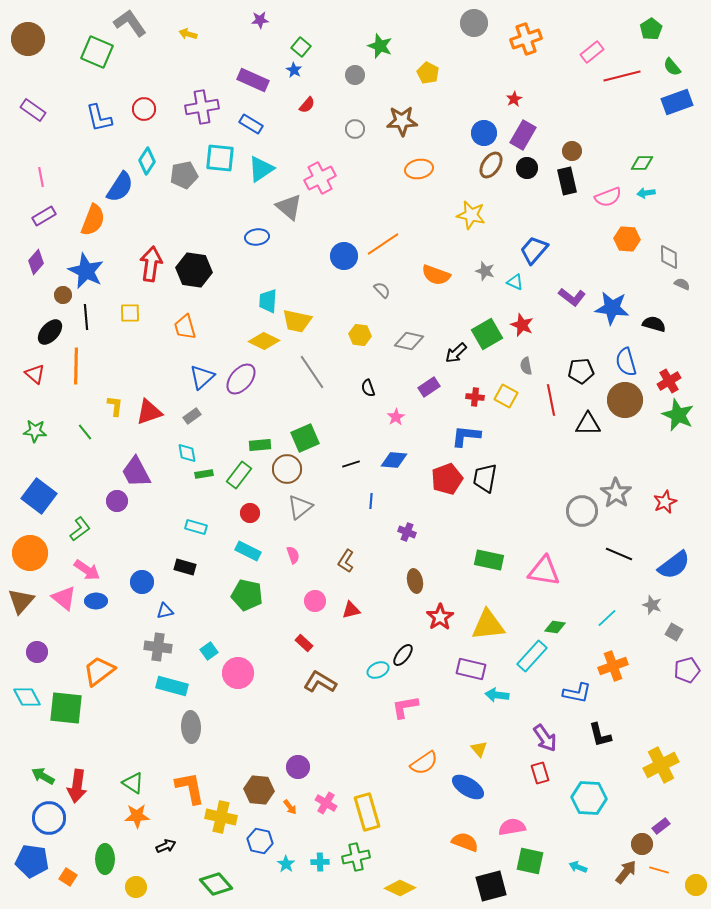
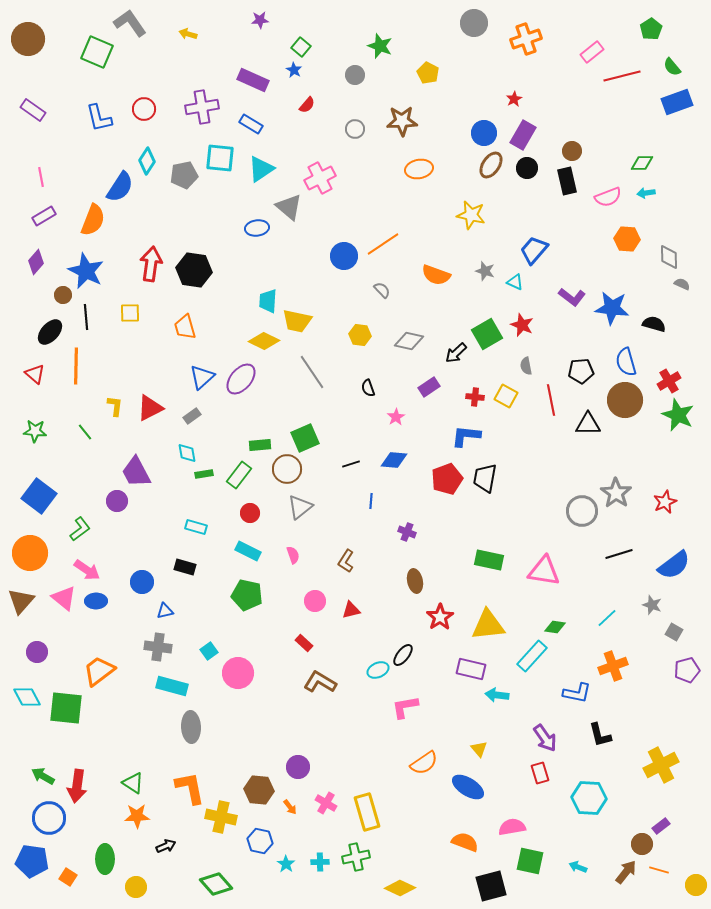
blue ellipse at (257, 237): moved 9 px up
red triangle at (149, 412): moved 1 px right, 4 px up; rotated 8 degrees counterclockwise
black line at (619, 554): rotated 40 degrees counterclockwise
